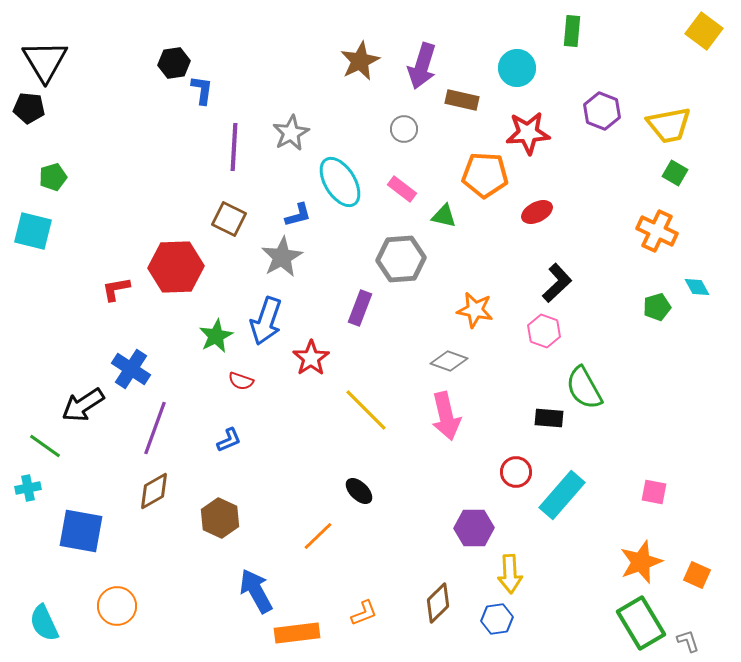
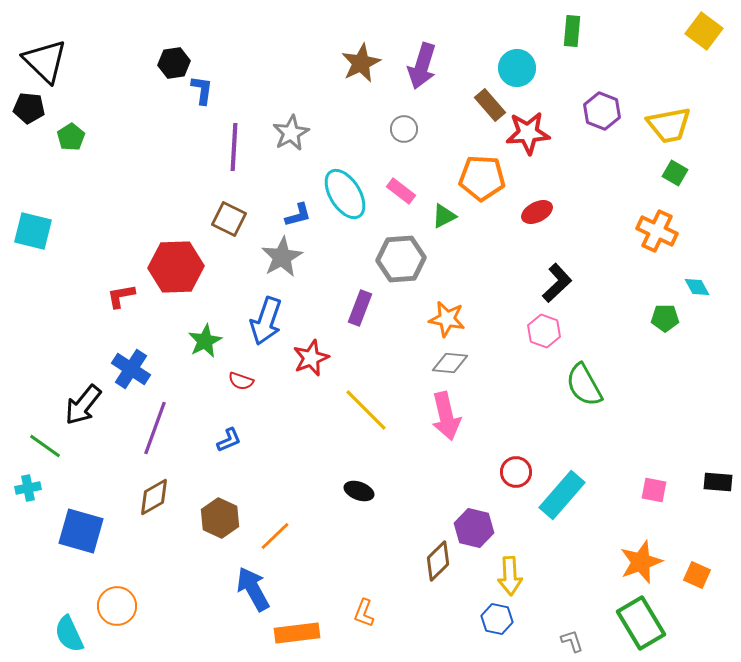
black triangle at (45, 61): rotated 15 degrees counterclockwise
brown star at (360, 61): moved 1 px right, 2 px down
brown rectangle at (462, 100): moved 28 px right, 5 px down; rotated 36 degrees clockwise
orange pentagon at (485, 175): moved 3 px left, 3 px down
green pentagon at (53, 177): moved 18 px right, 40 px up; rotated 16 degrees counterclockwise
cyan ellipse at (340, 182): moved 5 px right, 12 px down
pink rectangle at (402, 189): moved 1 px left, 2 px down
green triangle at (444, 216): rotated 40 degrees counterclockwise
red L-shape at (116, 289): moved 5 px right, 7 px down
green pentagon at (657, 307): moved 8 px right, 11 px down; rotated 16 degrees clockwise
orange star at (475, 310): moved 28 px left, 9 px down
green star at (216, 336): moved 11 px left, 5 px down
red star at (311, 358): rotated 12 degrees clockwise
gray diamond at (449, 361): moved 1 px right, 2 px down; rotated 15 degrees counterclockwise
green semicircle at (584, 388): moved 3 px up
black arrow at (83, 405): rotated 18 degrees counterclockwise
black rectangle at (549, 418): moved 169 px right, 64 px down
brown diamond at (154, 491): moved 6 px down
black ellipse at (359, 491): rotated 24 degrees counterclockwise
pink square at (654, 492): moved 2 px up
purple hexagon at (474, 528): rotated 15 degrees clockwise
blue square at (81, 531): rotated 6 degrees clockwise
orange line at (318, 536): moved 43 px left
yellow arrow at (510, 574): moved 2 px down
blue arrow at (256, 591): moved 3 px left, 2 px up
brown diamond at (438, 603): moved 42 px up
orange L-shape at (364, 613): rotated 132 degrees clockwise
blue hexagon at (497, 619): rotated 20 degrees clockwise
cyan semicircle at (44, 623): moved 25 px right, 11 px down
gray L-shape at (688, 641): moved 116 px left
